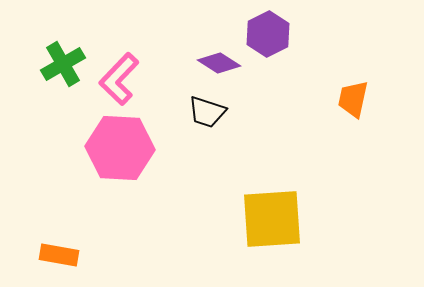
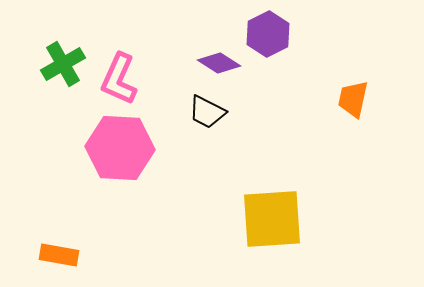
pink L-shape: rotated 20 degrees counterclockwise
black trapezoid: rotated 9 degrees clockwise
